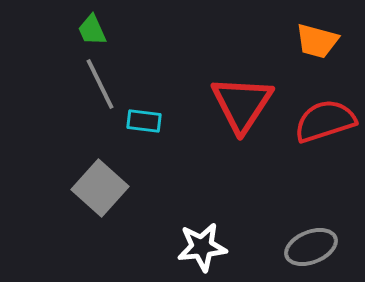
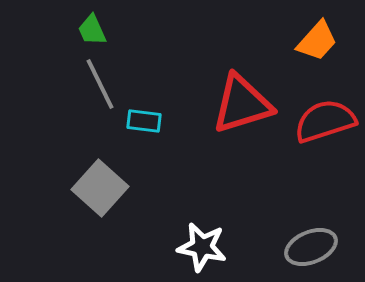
orange trapezoid: rotated 63 degrees counterclockwise
red triangle: rotated 40 degrees clockwise
white star: rotated 18 degrees clockwise
